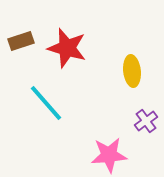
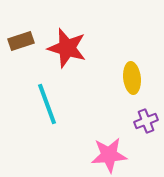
yellow ellipse: moved 7 px down
cyan line: moved 1 px right, 1 px down; rotated 21 degrees clockwise
purple cross: rotated 15 degrees clockwise
